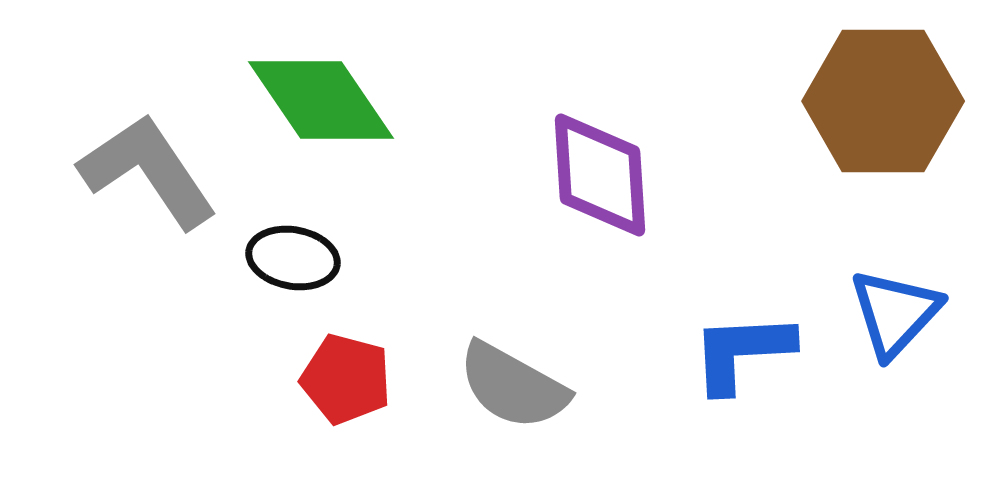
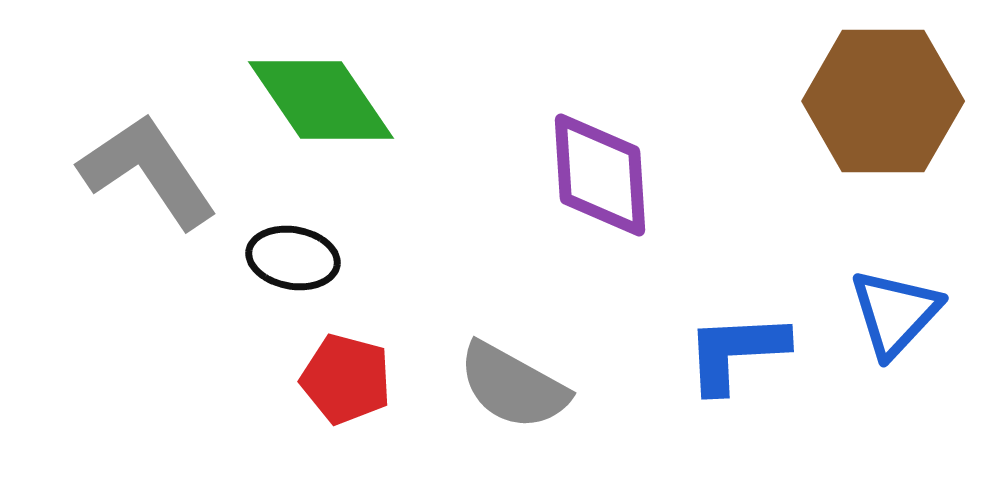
blue L-shape: moved 6 px left
